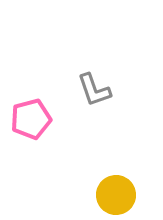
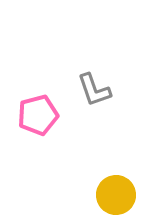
pink pentagon: moved 7 px right, 4 px up
